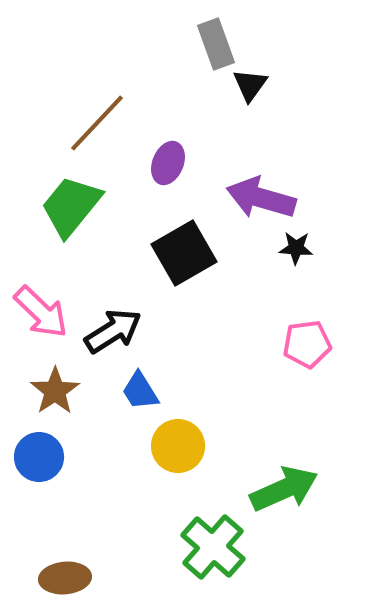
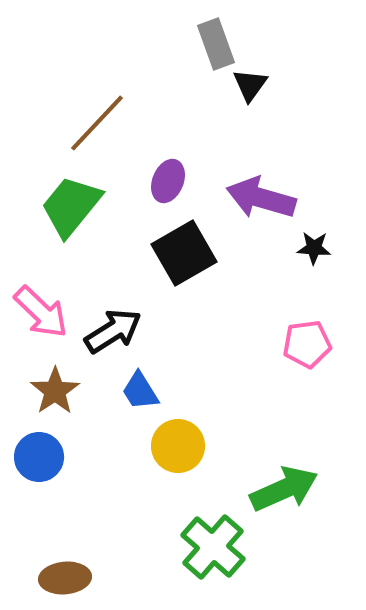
purple ellipse: moved 18 px down
black star: moved 18 px right
